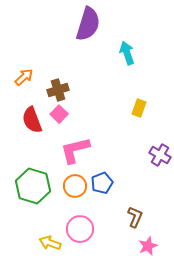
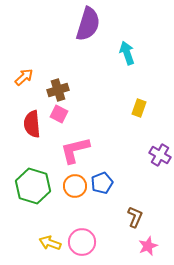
pink square: rotated 18 degrees counterclockwise
red semicircle: moved 4 px down; rotated 16 degrees clockwise
pink circle: moved 2 px right, 13 px down
